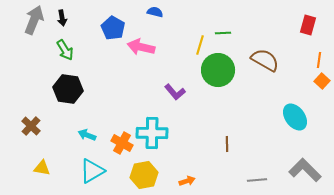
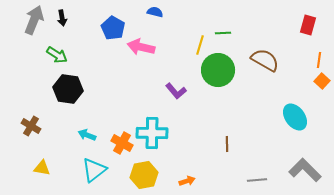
green arrow: moved 8 px left, 5 px down; rotated 25 degrees counterclockwise
purple L-shape: moved 1 px right, 1 px up
brown cross: rotated 12 degrees counterclockwise
cyan triangle: moved 2 px right, 1 px up; rotated 8 degrees counterclockwise
